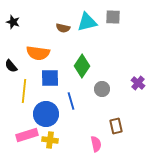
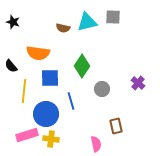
yellow cross: moved 1 px right, 1 px up
